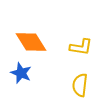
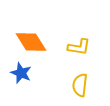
yellow L-shape: moved 2 px left
